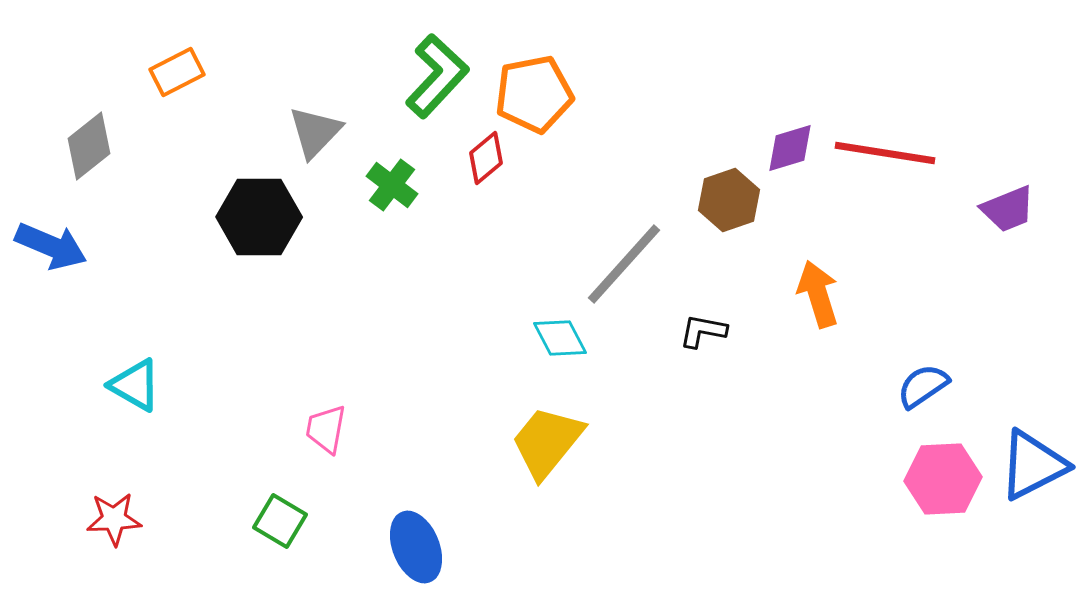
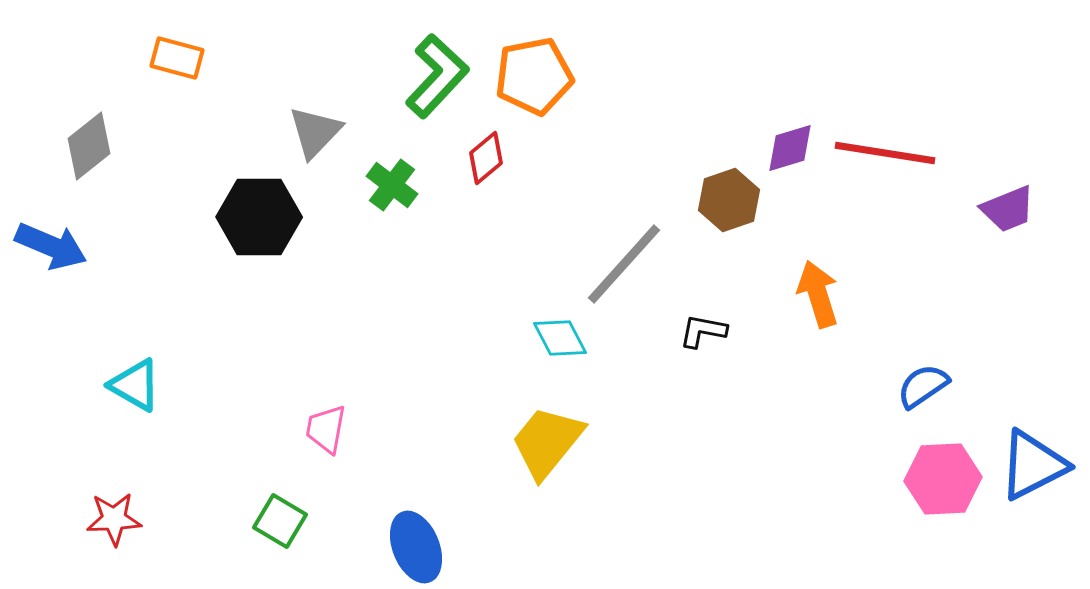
orange rectangle: moved 14 px up; rotated 42 degrees clockwise
orange pentagon: moved 18 px up
